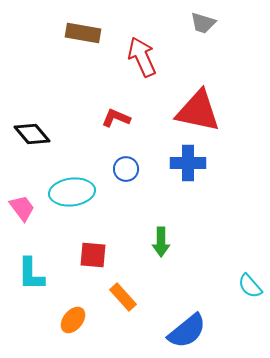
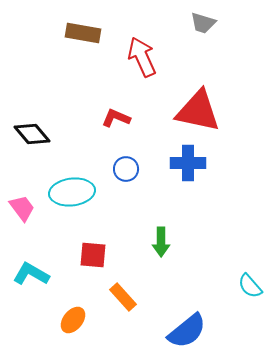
cyan L-shape: rotated 120 degrees clockwise
